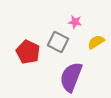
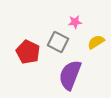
pink star: rotated 16 degrees counterclockwise
purple semicircle: moved 1 px left, 2 px up
